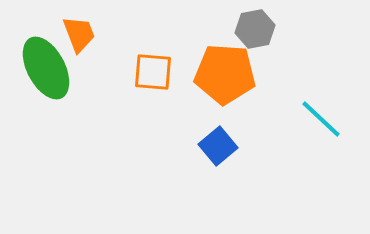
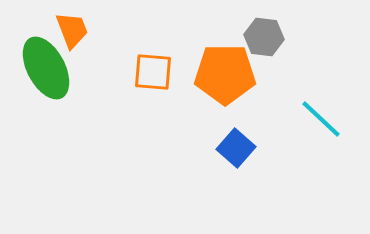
gray hexagon: moved 9 px right, 8 px down; rotated 18 degrees clockwise
orange trapezoid: moved 7 px left, 4 px up
orange pentagon: rotated 4 degrees counterclockwise
blue square: moved 18 px right, 2 px down; rotated 9 degrees counterclockwise
